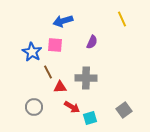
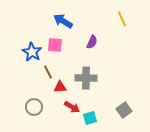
blue arrow: rotated 48 degrees clockwise
